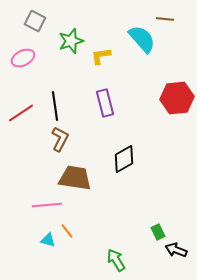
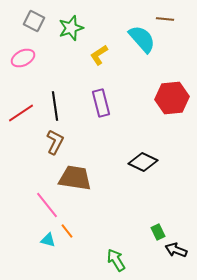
gray square: moved 1 px left
green star: moved 13 px up
yellow L-shape: moved 2 px left, 1 px up; rotated 25 degrees counterclockwise
red hexagon: moved 5 px left
purple rectangle: moved 4 px left
brown L-shape: moved 5 px left, 3 px down
black diamond: moved 19 px right, 3 px down; rotated 56 degrees clockwise
pink line: rotated 56 degrees clockwise
